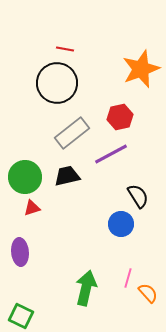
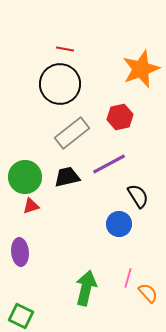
black circle: moved 3 px right, 1 px down
purple line: moved 2 px left, 10 px down
black trapezoid: moved 1 px down
red triangle: moved 1 px left, 2 px up
blue circle: moved 2 px left
